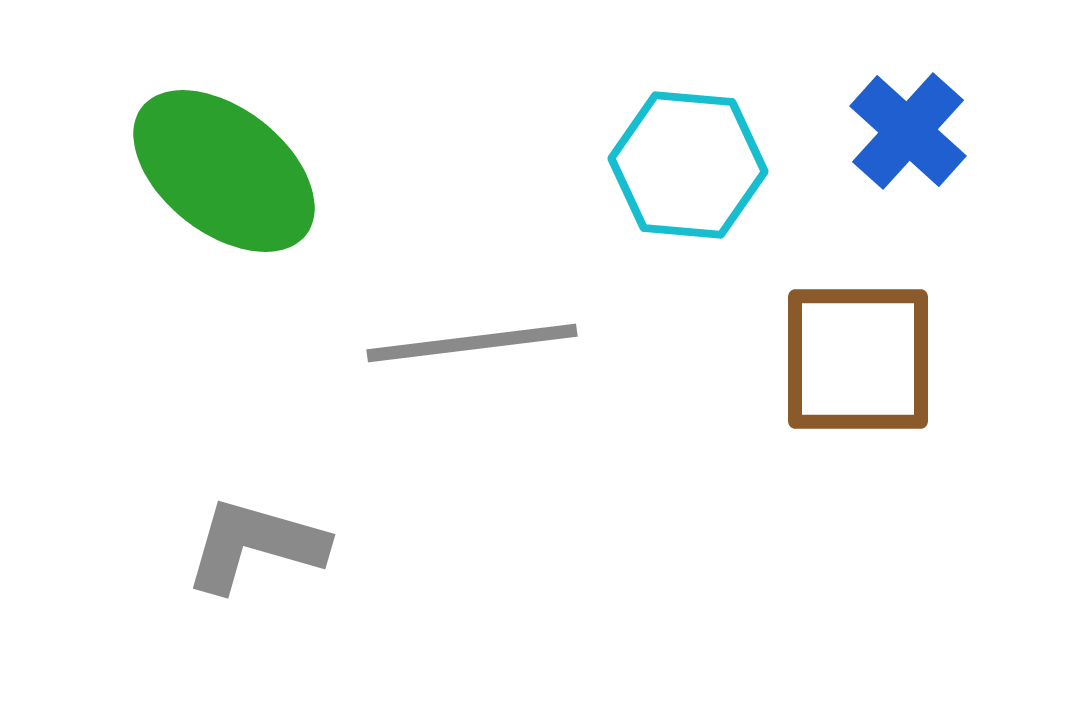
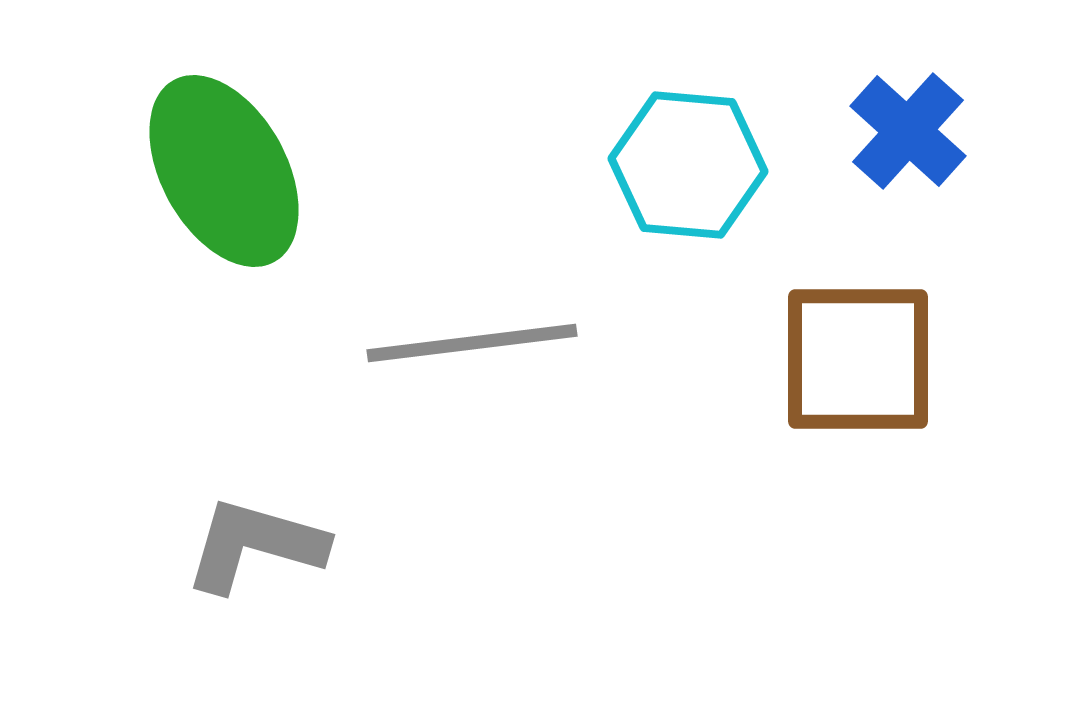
green ellipse: rotated 23 degrees clockwise
